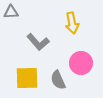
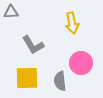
gray L-shape: moved 5 px left, 3 px down; rotated 10 degrees clockwise
gray semicircle: moved 2 px right, 1 px down; rotated 18 degrees clockwise
